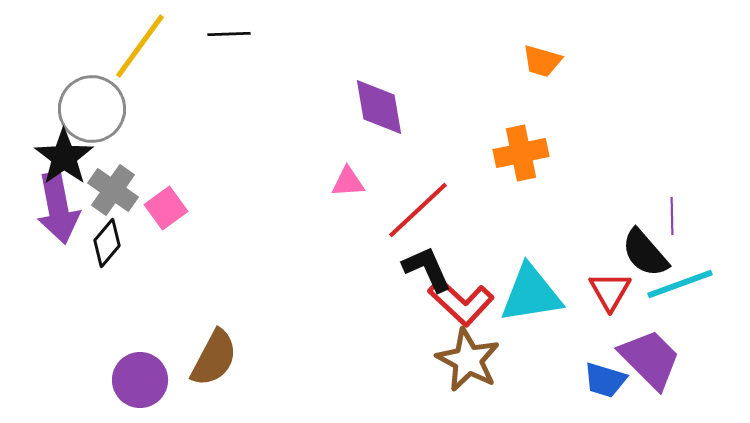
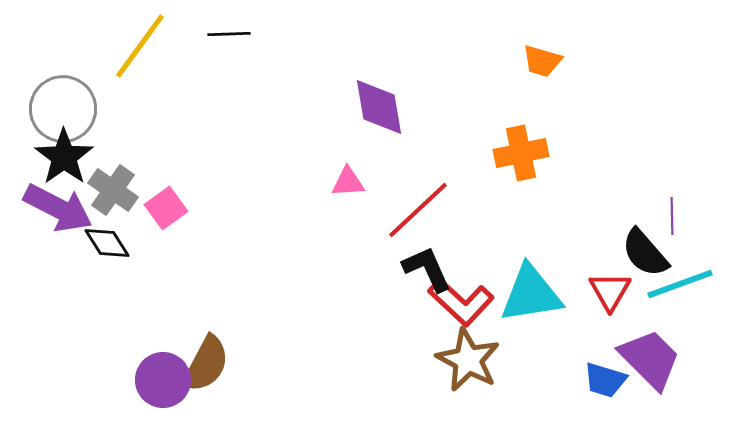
gray circle: moved 29 px left
purple arrow: rotated 52 degrees counterclockwise
black diamond: rotated 72 degrees counterclockwise
brown semicircle: moved 8 px left, 6 px down
purple circle: moved 23 px right
